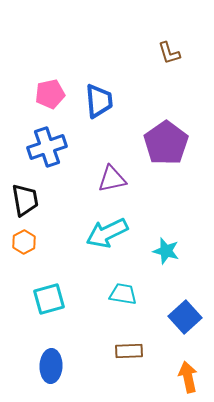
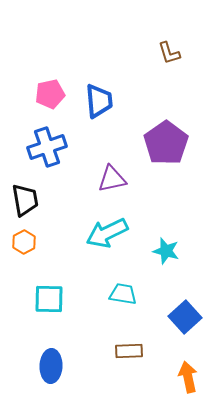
cyan square: rotated 16 degrees clockwise
